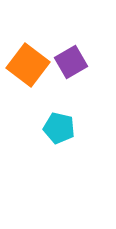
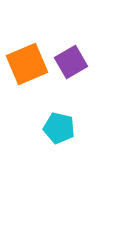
orange square: moved 1 px left, 1 px up; rotated 30 degrees clockwise
